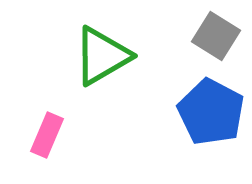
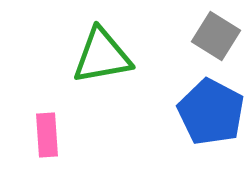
green triangle: rotated 20 degrees clockwise
pink rectangle: rotated 27 degrees counterclockwise
